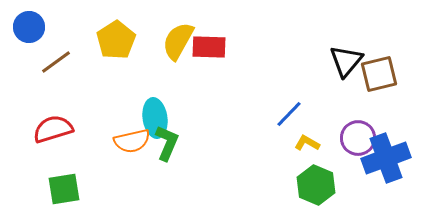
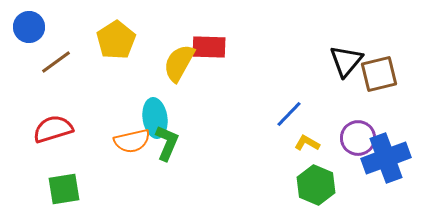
yellow semicircle: moved 1 px right, 22 px down
